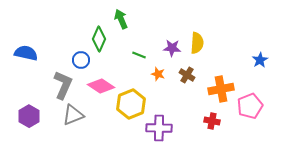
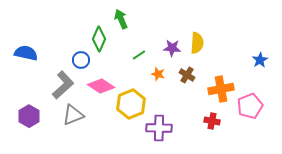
green line: rotated 56 degrees counterclockwise
gray L-shape: rotated 24 degrees clockwise
